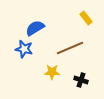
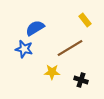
yellow rectangle: moved 1 px left, 2 px down
brown line: rotated 8 degrees counterclockwise
